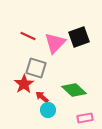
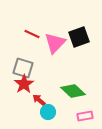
red line: moved 4 px right, 2 px up
gray square: moved 13 px left
green diamond: moved 1 px left, 1 px down
red arrow: moved 3 px left, 3 px down
cyan circle: moved 2 px down
pink rectangle: moved 2 px up
